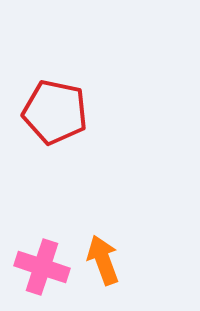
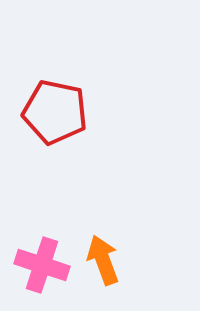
pink cross: moved 2 px up
